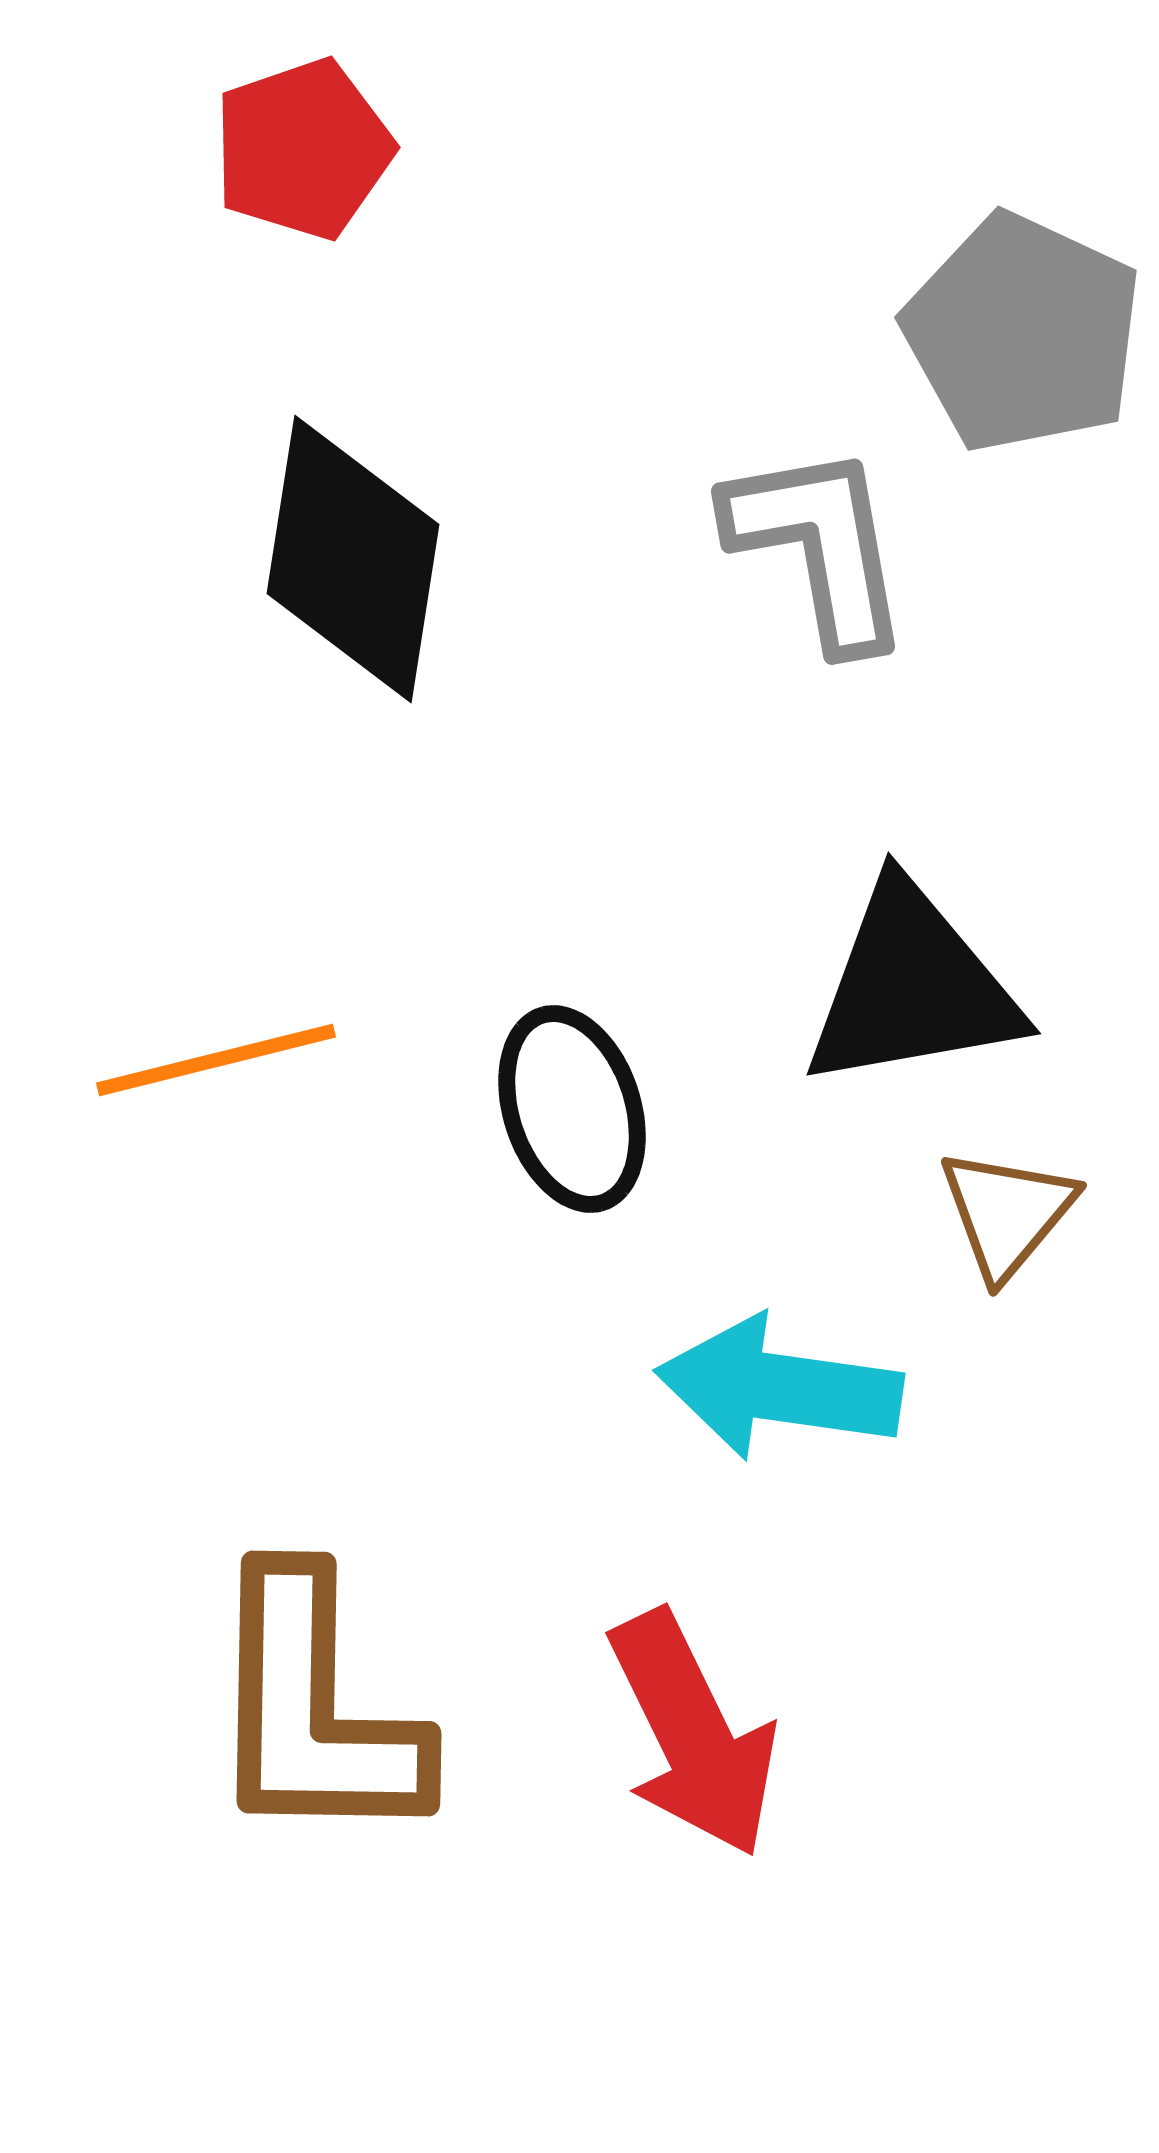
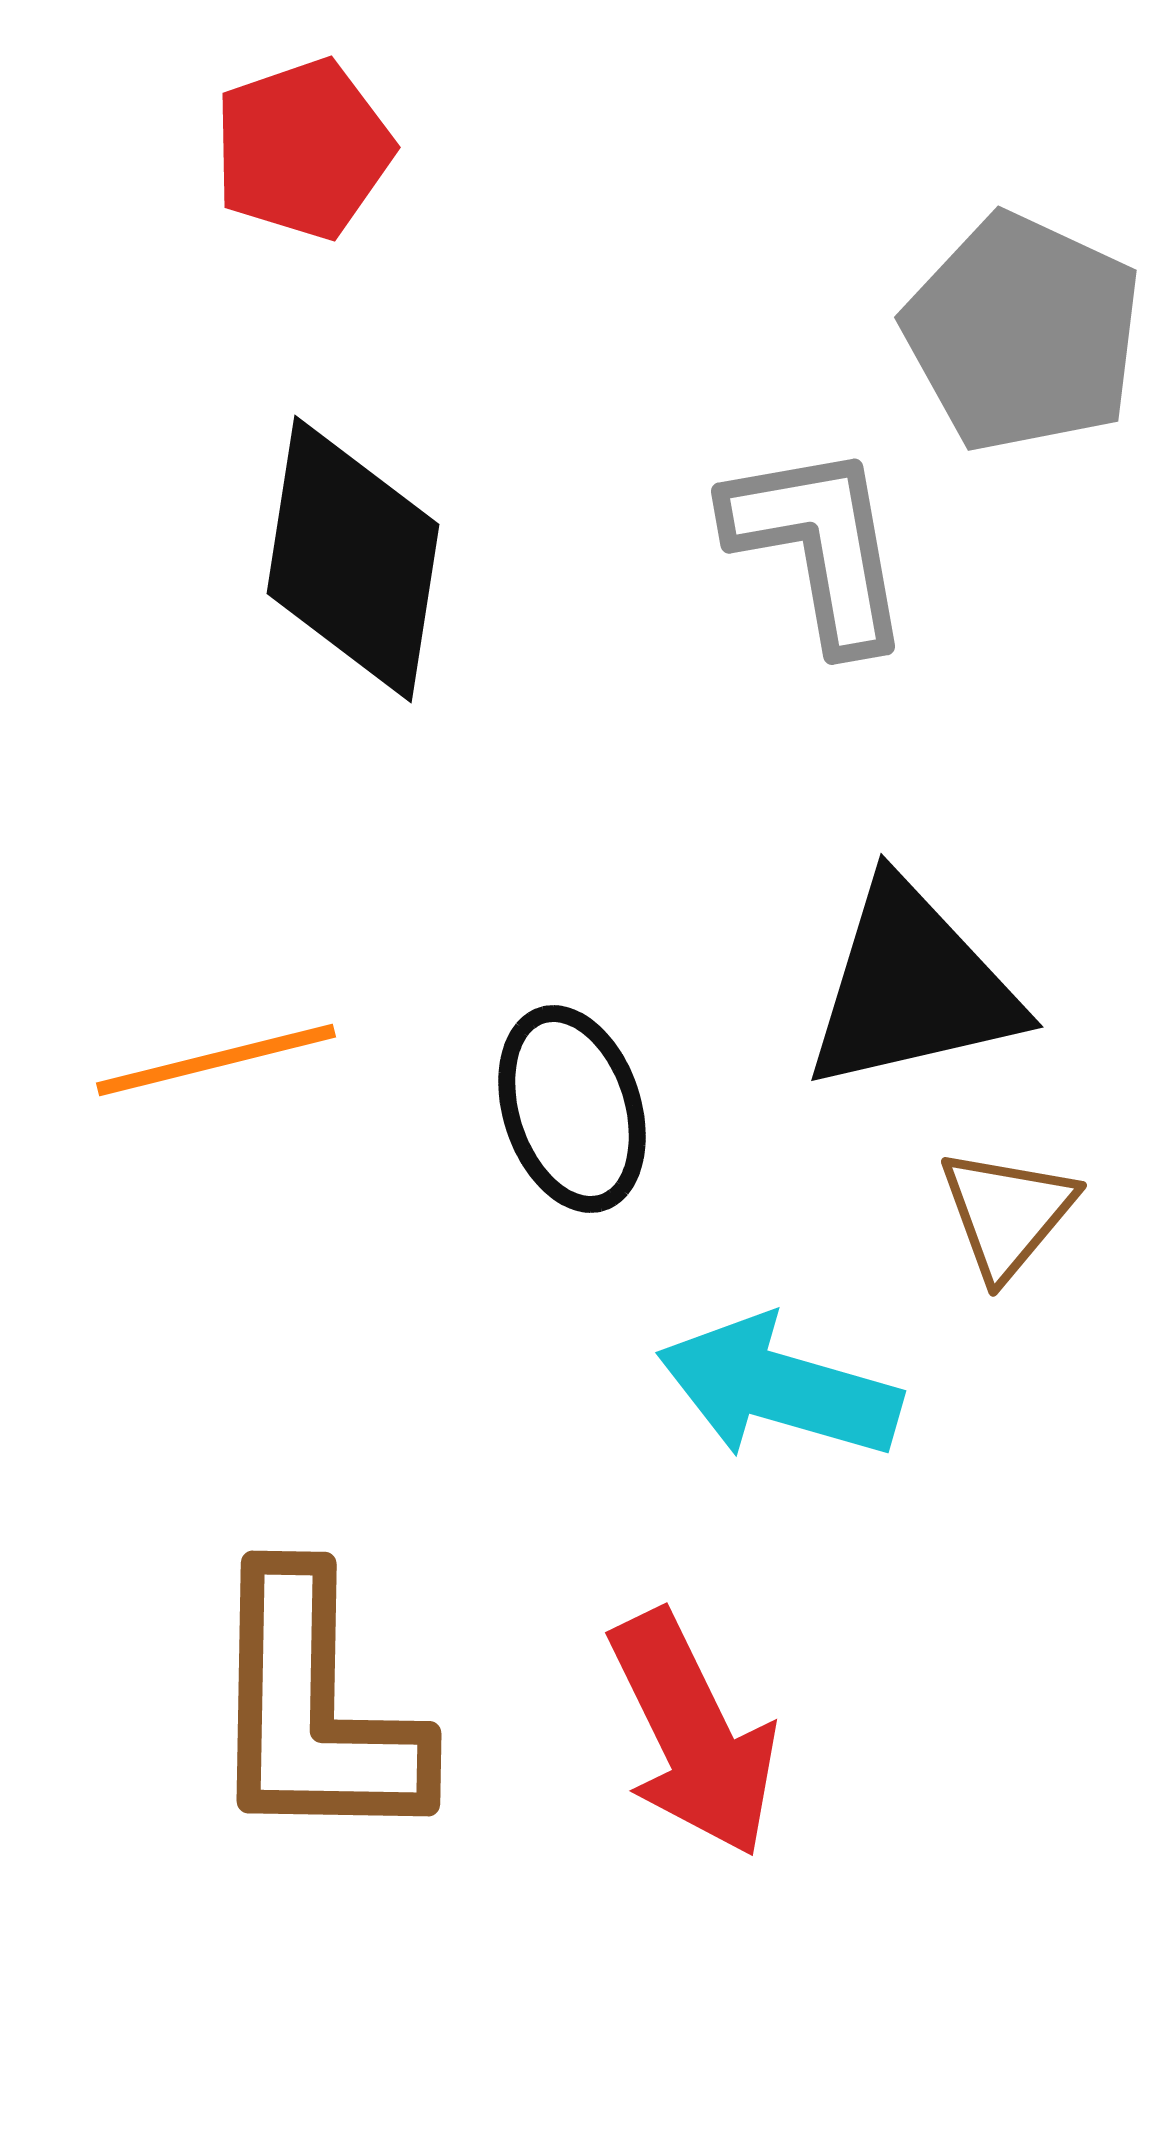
black triangle: rotated 3 degrees counterclockwise
cyan arrow: rotated 8 degrees clockwise
